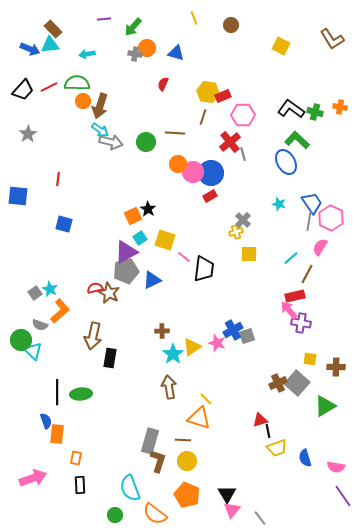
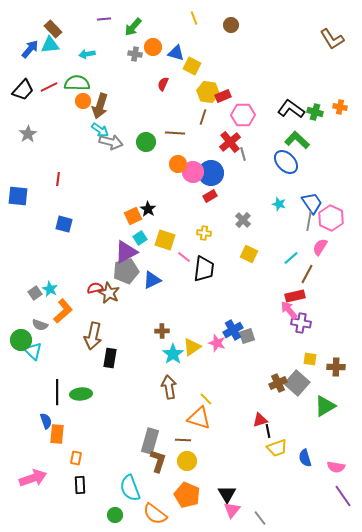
yellow square at (281, 46): moved 89 px left, 20 px down
orange circle at (147, 48): moved 6 px right, 1 px up
blue arrow at (30, 49): rotated 72 degrees counterclockwise
blue ellipse at (286, 162): rotated 15 degrees counterclockwise
yellow cross at (236, 232): moved 32 px left, 1 px down; rotated 24 degrees clockwise
yellow square at (249, 254): rotated 24 degrees clockwise
orange L-shape at (60, 311): moved 3 px right
